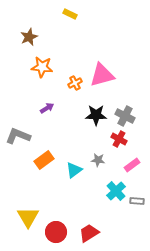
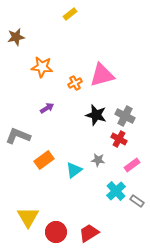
yellow rectangle: rotated 64 degrees counterclockwise
brown star: moved 13 px left; rotated 12 degrees clockwise
black star: rotated 15 degrees clockwise
gray rectangle: rotated 32 degrees clockwise
